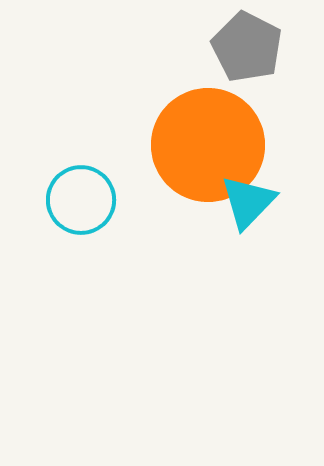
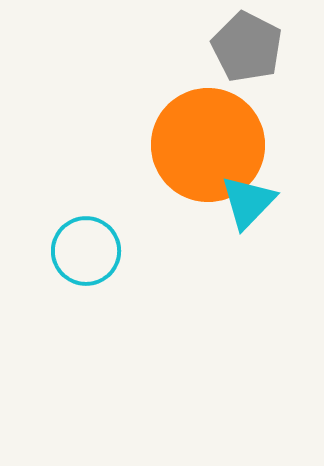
cyan circle: moved 5 px right, 51 px down
